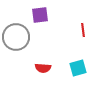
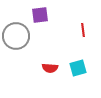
gray circle: moved 1 px up
red semicircle: moved 7 px right
